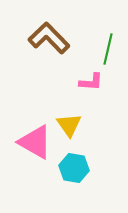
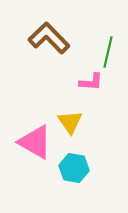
green line: moved 3 px down
yellow triangle: moved 1 px right, 3 px up
